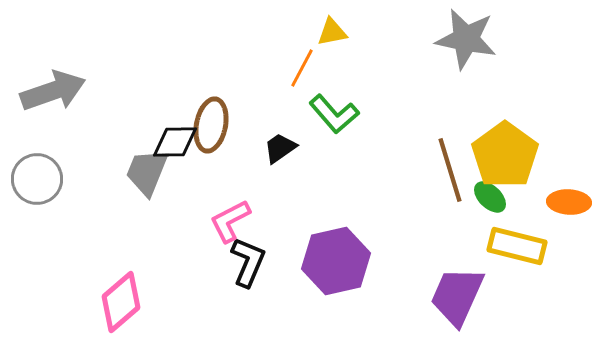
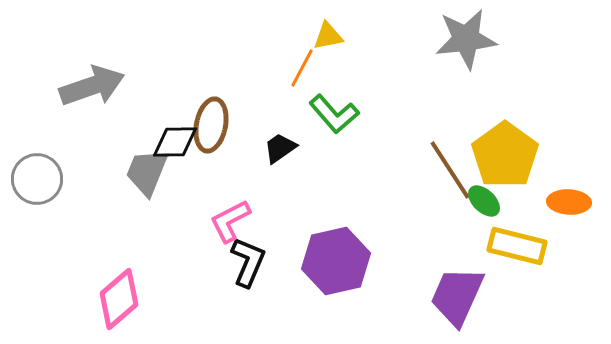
yellow triangle: moved 4 px left, 4 px down
gray star: rotated 18 degrees counterclockwise
gray arrow: moved 39 px right, 5 px up
brown line: rotated 16 degrees counterclockwise
green ellipse: moved 6 px left, 4 px down
pink diamond: moved 2 px left, 3 px up
